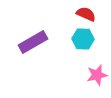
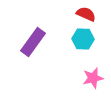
purple rectangle: rotated 24 degrees counterclockwise
pink star: moved 4 px left, 3 px down
